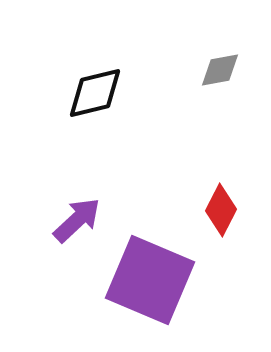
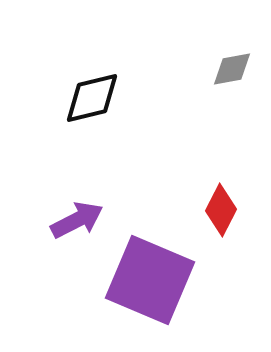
gray diamond: moved 12 px right, 1 px up
black diamond: moved 3 px left, 5 px down
purple arrow: rotated 16 degrees clockwise
